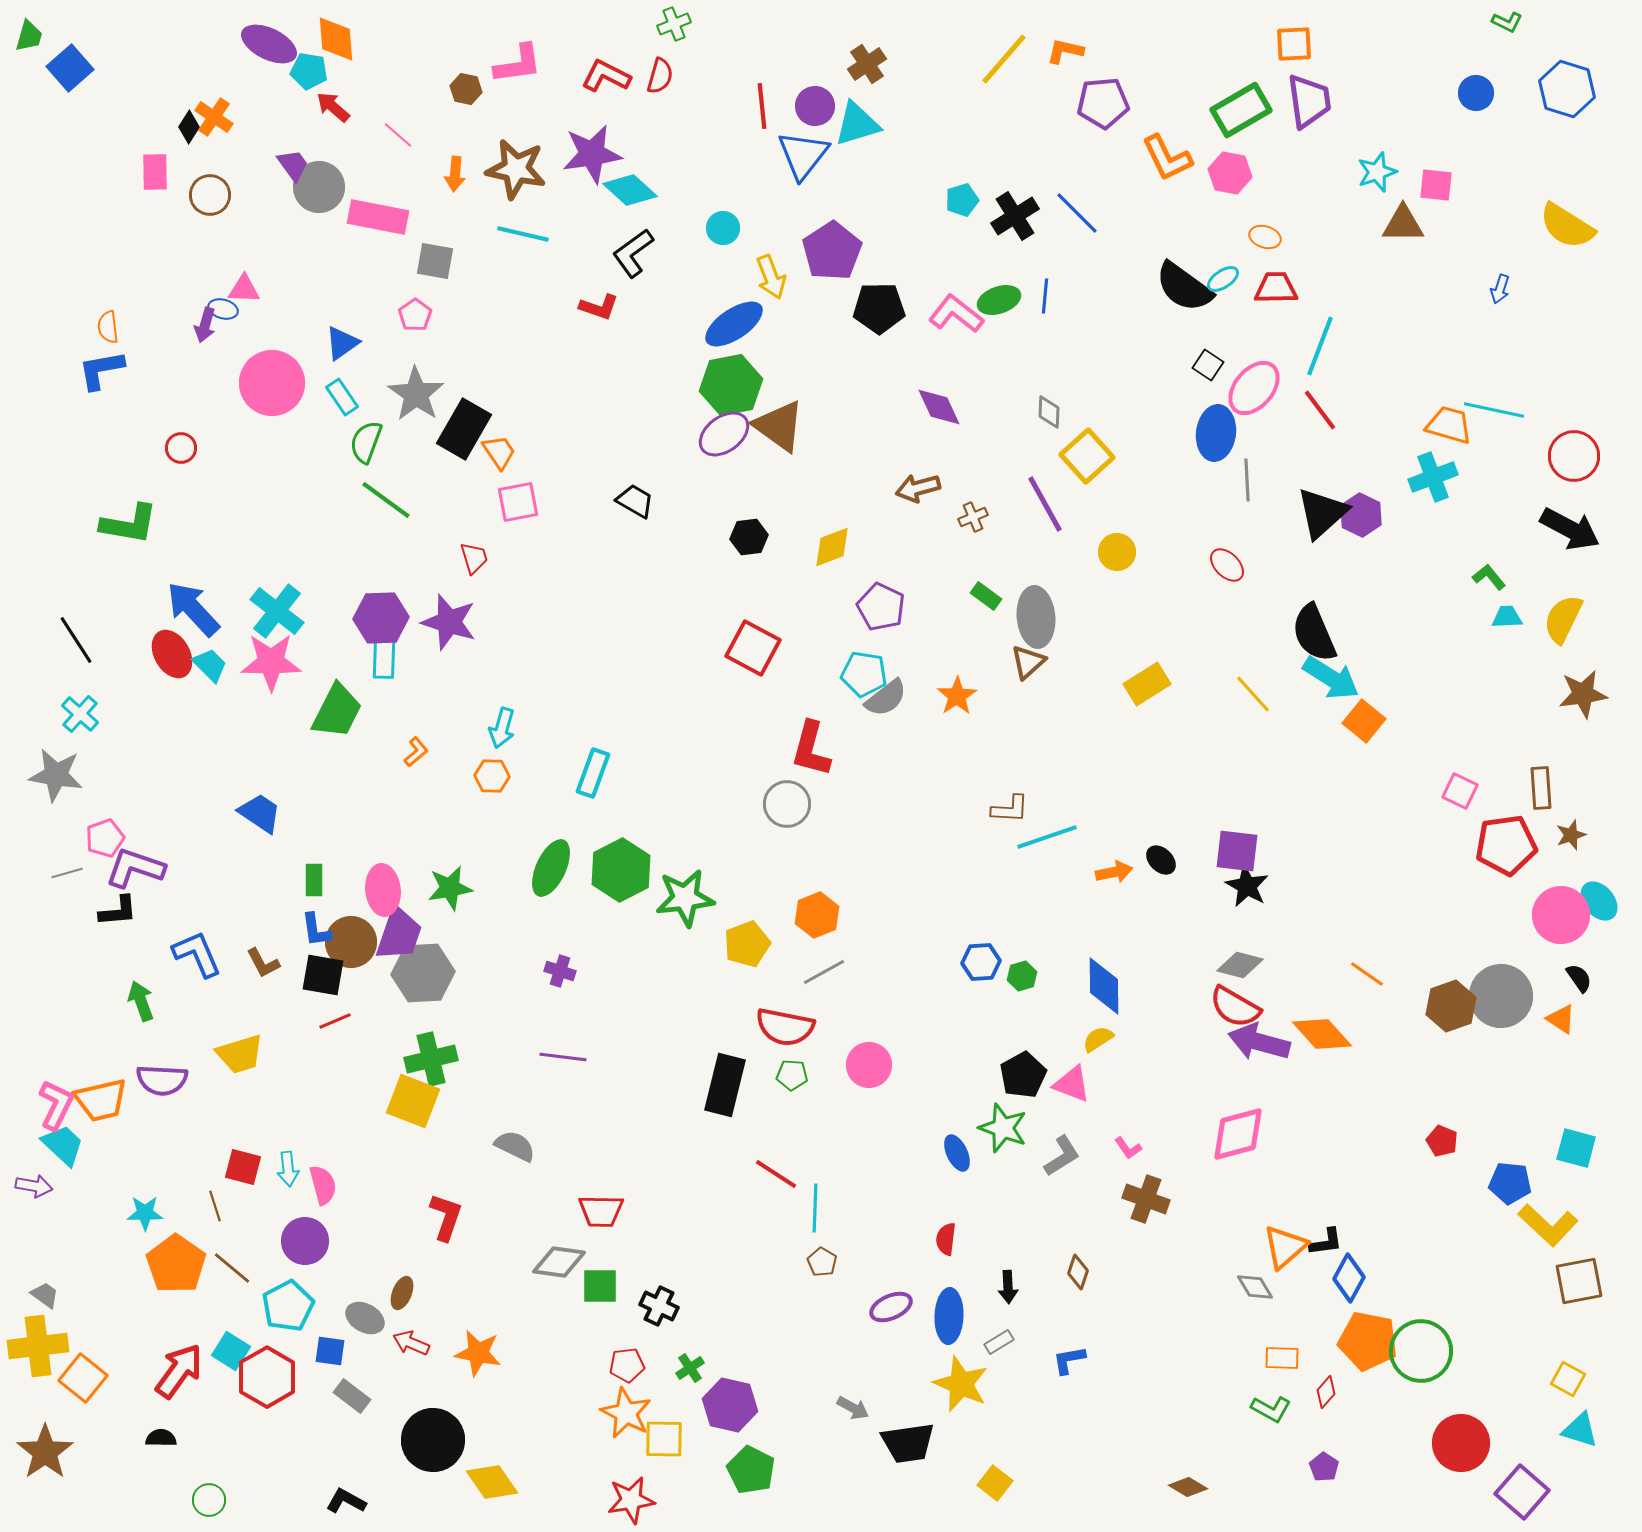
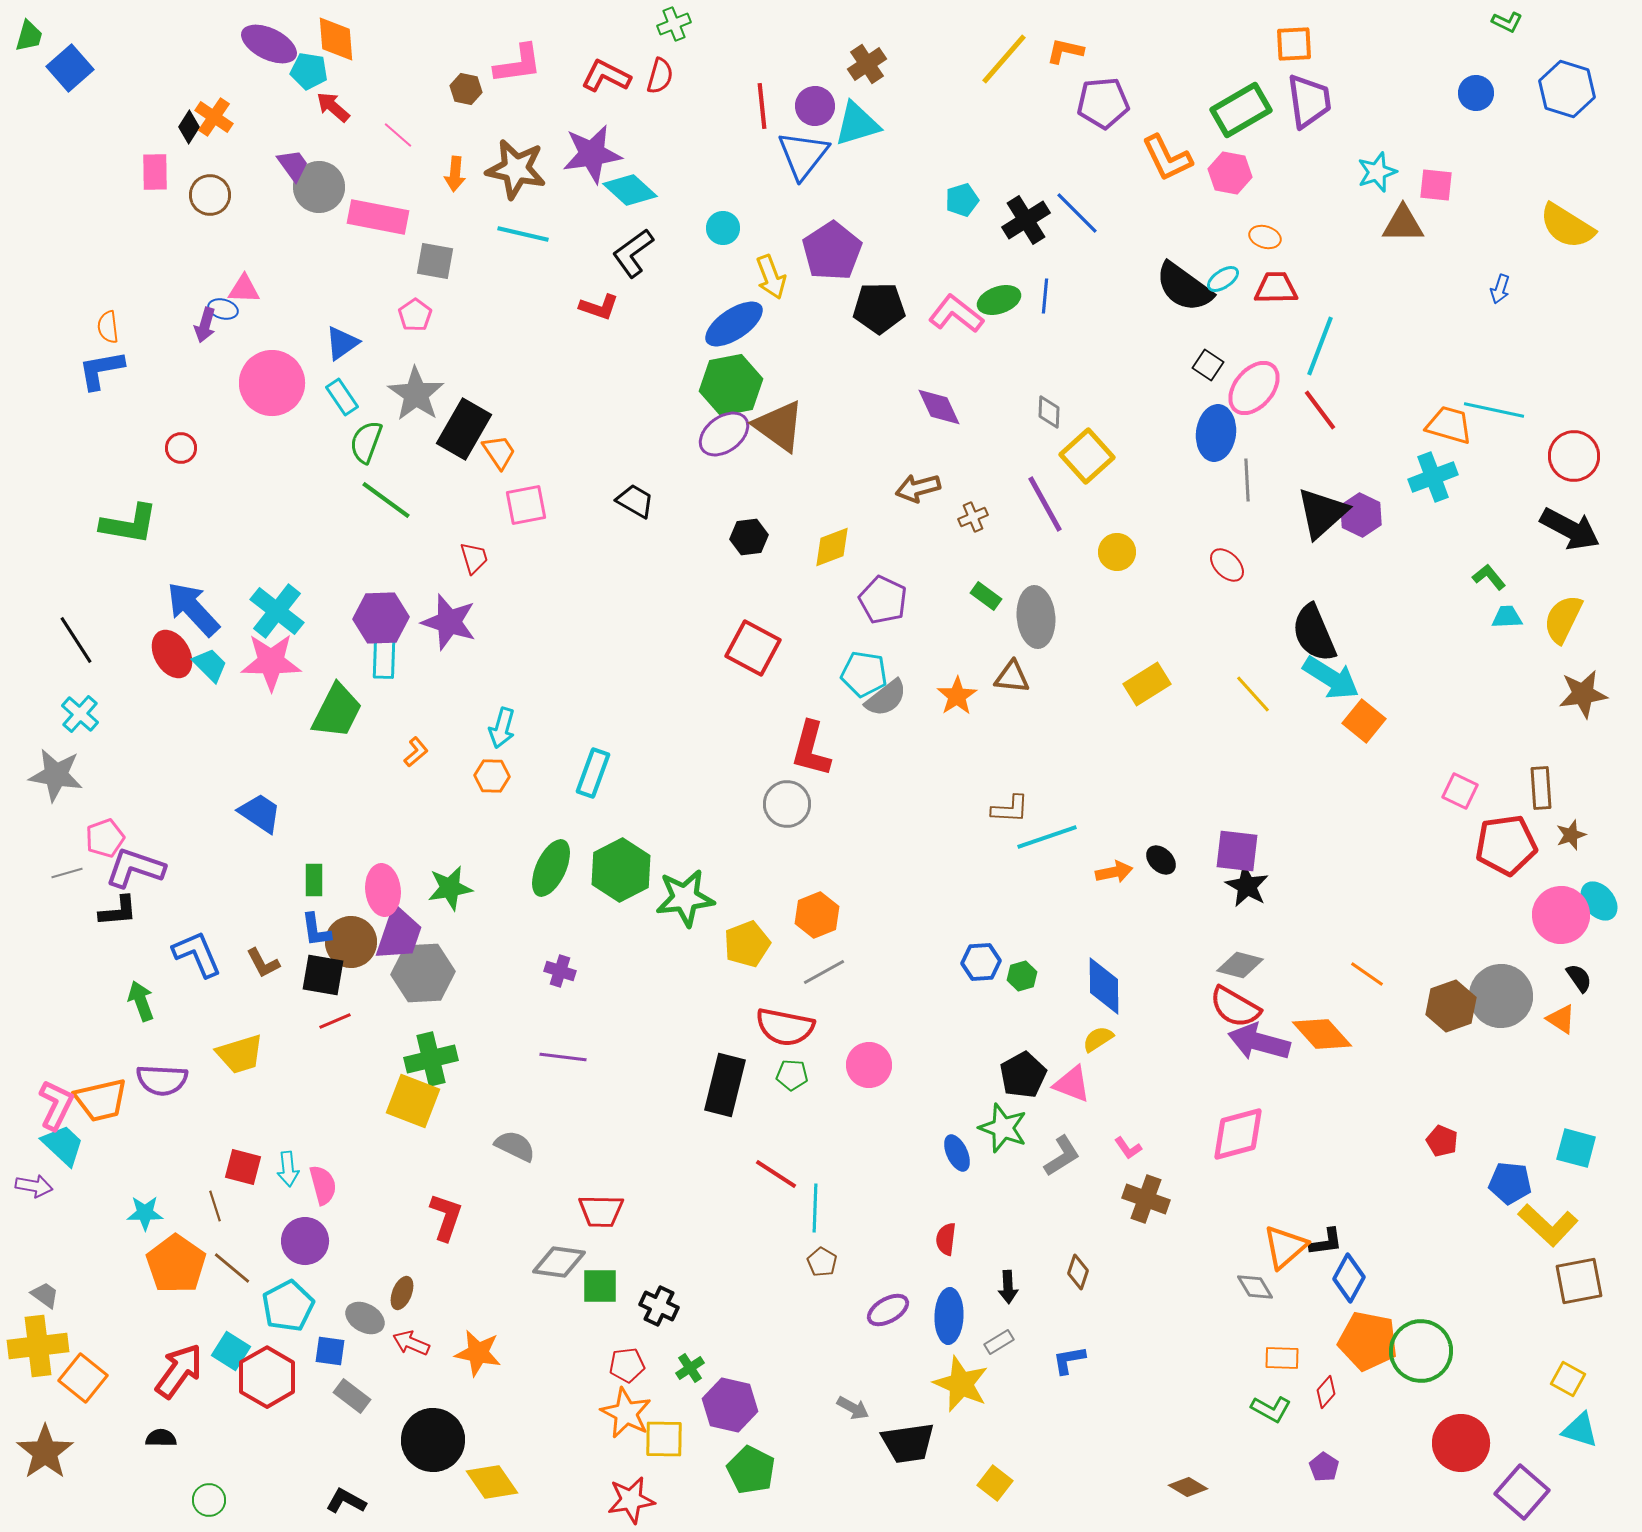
black cross at (1015, 216): moved 11 px right, 4 px down
pink square at (518, 502): moved 8 px right, 3 px down
purple pentagon at (881, 607): moved 2 px right, 7 px up
brown triangle at (1028, 662): moved 16 px left, 15 px down; rotated 48 degrees clockwise
purple ellipse at (891, 1307): moved 3 px left, 3 px down; rotated 6 degrees counterclockwise
